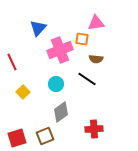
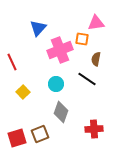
brown semicircle: rotated 96 degrees clockwise
gray diamond: rotated 35 degrees counterclockwise
brown square: moved 5 px left, 2 px up
